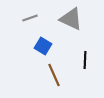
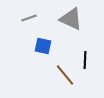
gray line: moved 1 px left
blue square: rotated 18 degrees counterclockwise
brown line: moved 11 px right; rotated 15 degrees counterclockwise
